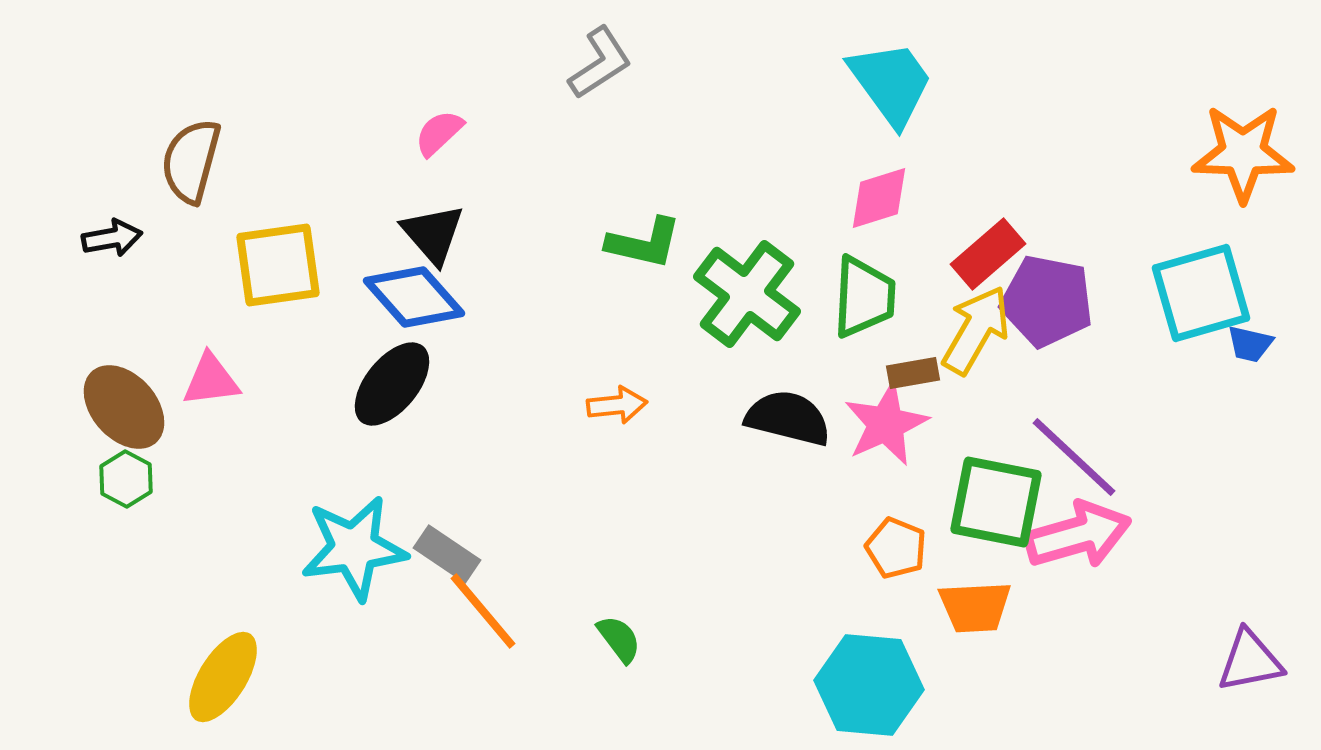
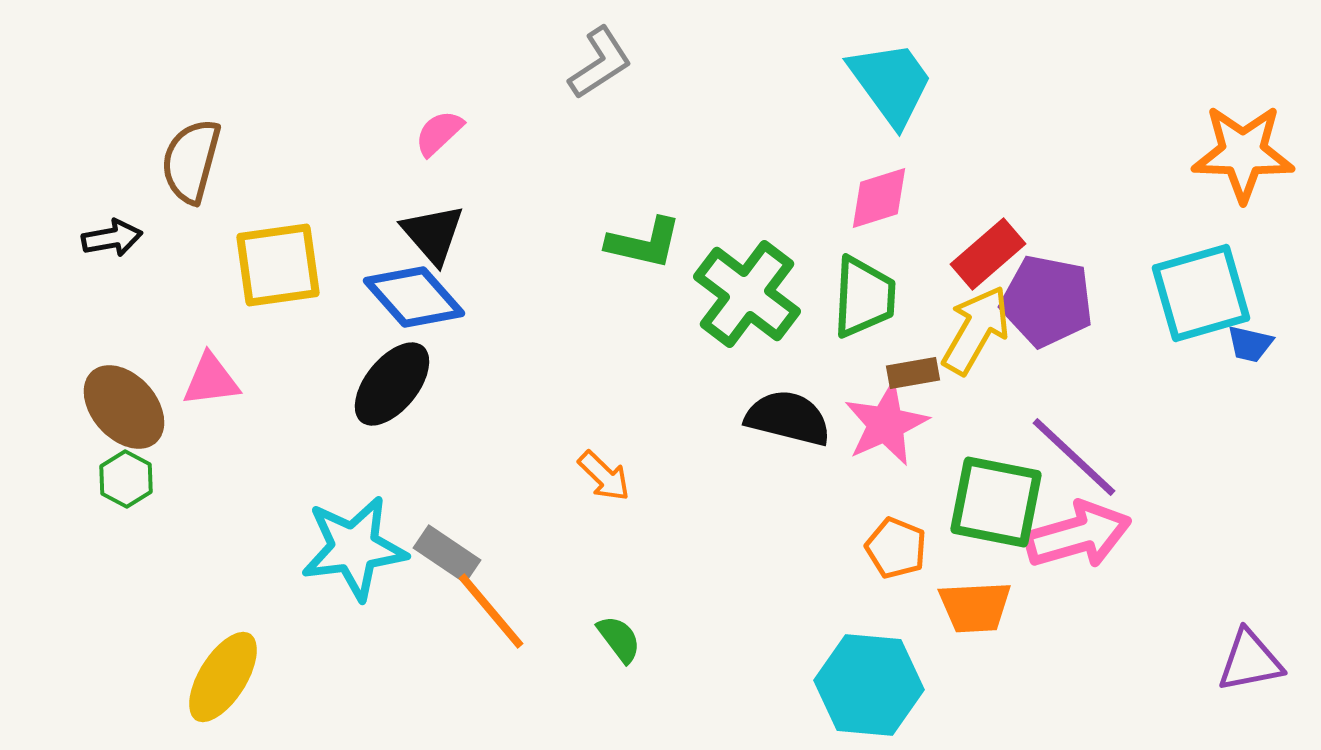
orange arrow: moved 13 px left, 71 px down; rotated 50 degrees clockwise
orange line: moved 8 px right
